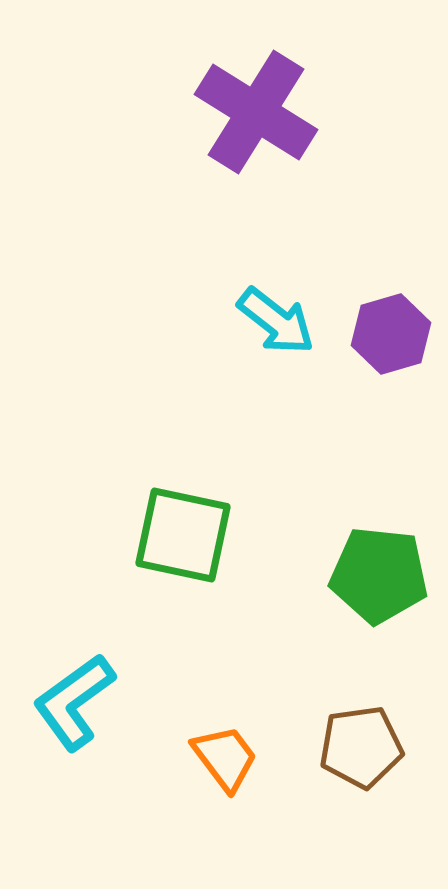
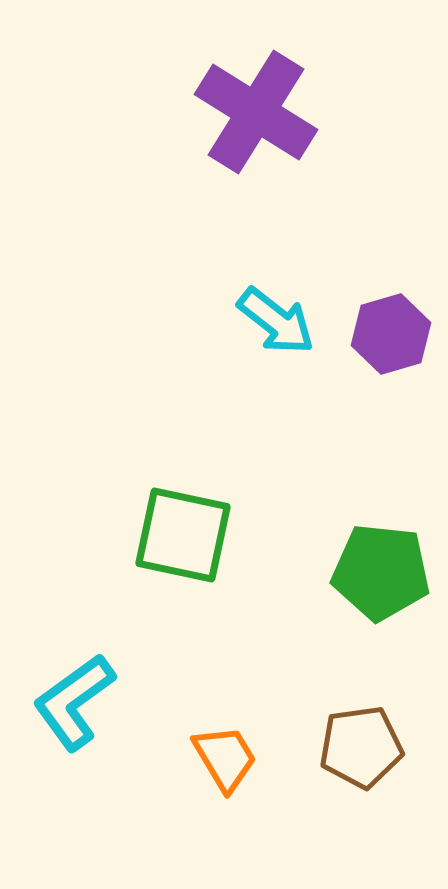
green pentagon: moved 2 px right, 3 px up
orange trapezoid: rotated 6 degrees clockwise
